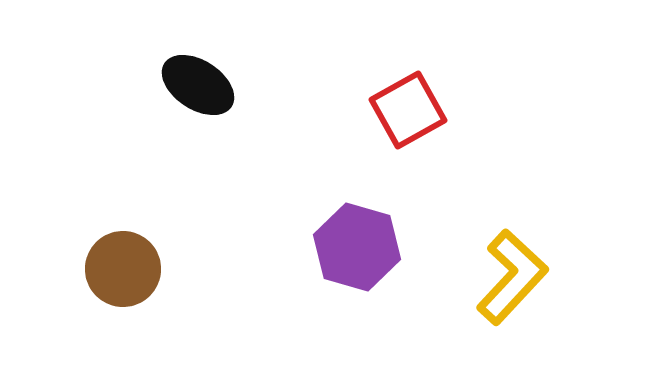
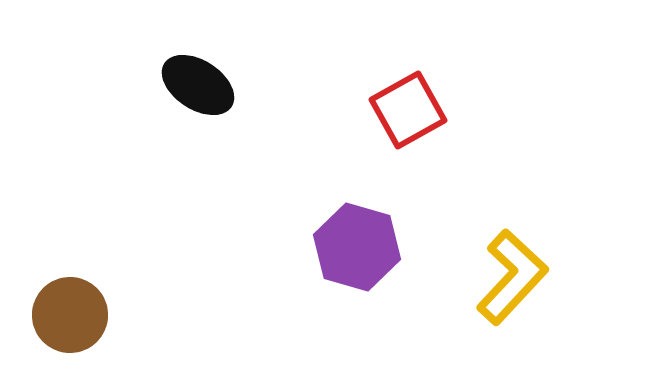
brown circle: moved 53 px left, 46 px down
